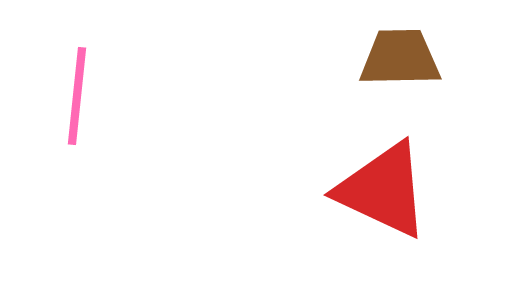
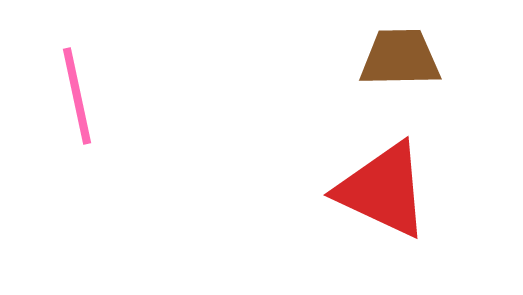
pink line: rotated 18 degrees counterclockwise
